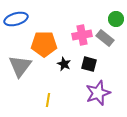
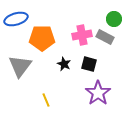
green circle: moved 2 px left
gray rectangle: moved 1 px up; rotated 12 degrees counterclockwise
orange pentagon: moved 2 px left, 6 px up
purple star: rotated 15 degrees counterclockwise
yellow line: moved 2 px left; rotated 32 degrees counterclockwise
